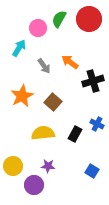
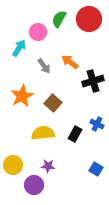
pink circle: moved 4 px down
brown square: moved 1 px down
yellow circle: moved 1 px up
blue square: moved 4 px right, 2 px up
